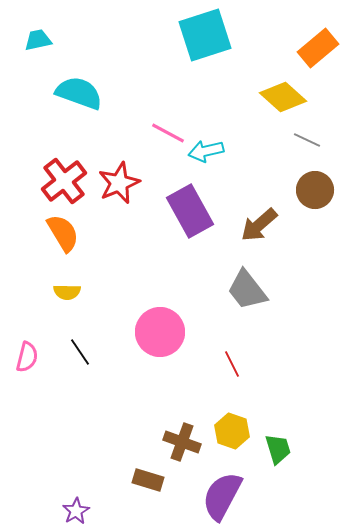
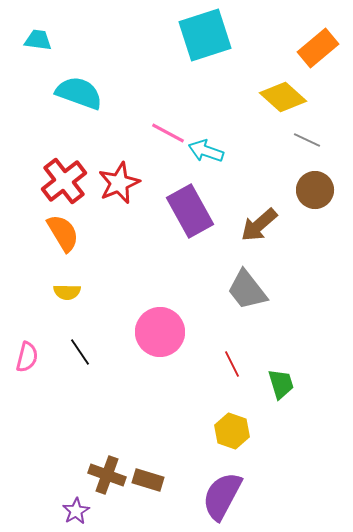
cyan trapezoid: rotated 20 degrees clockwise
cyan arrow: rotated 32 degrees clockwise
brown cross: moved 75 px left, 33 px down
green trapezoid: moved 3 px right, 65 px up
